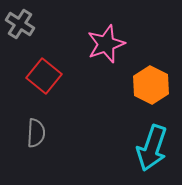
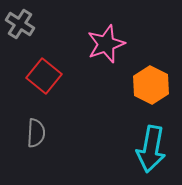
cyan arrow: moved 1 px left, 1 px down; rotated 9 degrees counterclockwise
